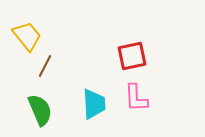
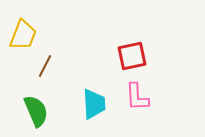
yellow trapezoid: moved 4 px left, 1 px up; rotated 60 degrees clockwise
pink L-shape: moved 1 px right, 1 px up
green semicircle: moved 4 px left, 1 px down
